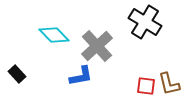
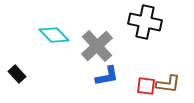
black cross: rotated 20 degrees counterclockwise
blue L-shape: moved 26 px right
brown L-shape: moved 1 px left; rotated 70 degrees counterclockwise
